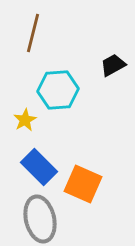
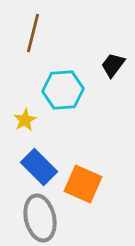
black trapezoid: rotated 24 degrees counterclockwise
cyan hexagon: moved 5 px right
gray ellipse: moved 1 px up
